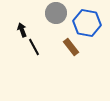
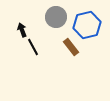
gray circle: moved 4 px down
blue hexagon: moved 2 px down; rotated 24 degrees counterclockwise
black line: moved 1 px left
